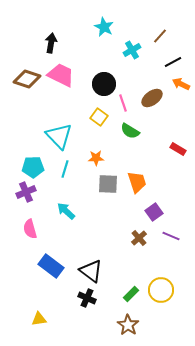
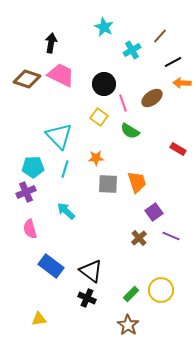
orange arrow: moved 1 px right, 1 px up; rotated 24 degrees counterclockwise
